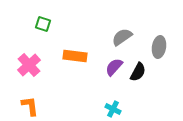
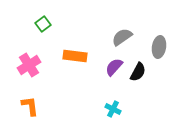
green square: rotated 35 degrees clockwise
pink cross: rotated 10 degrees clockwise
